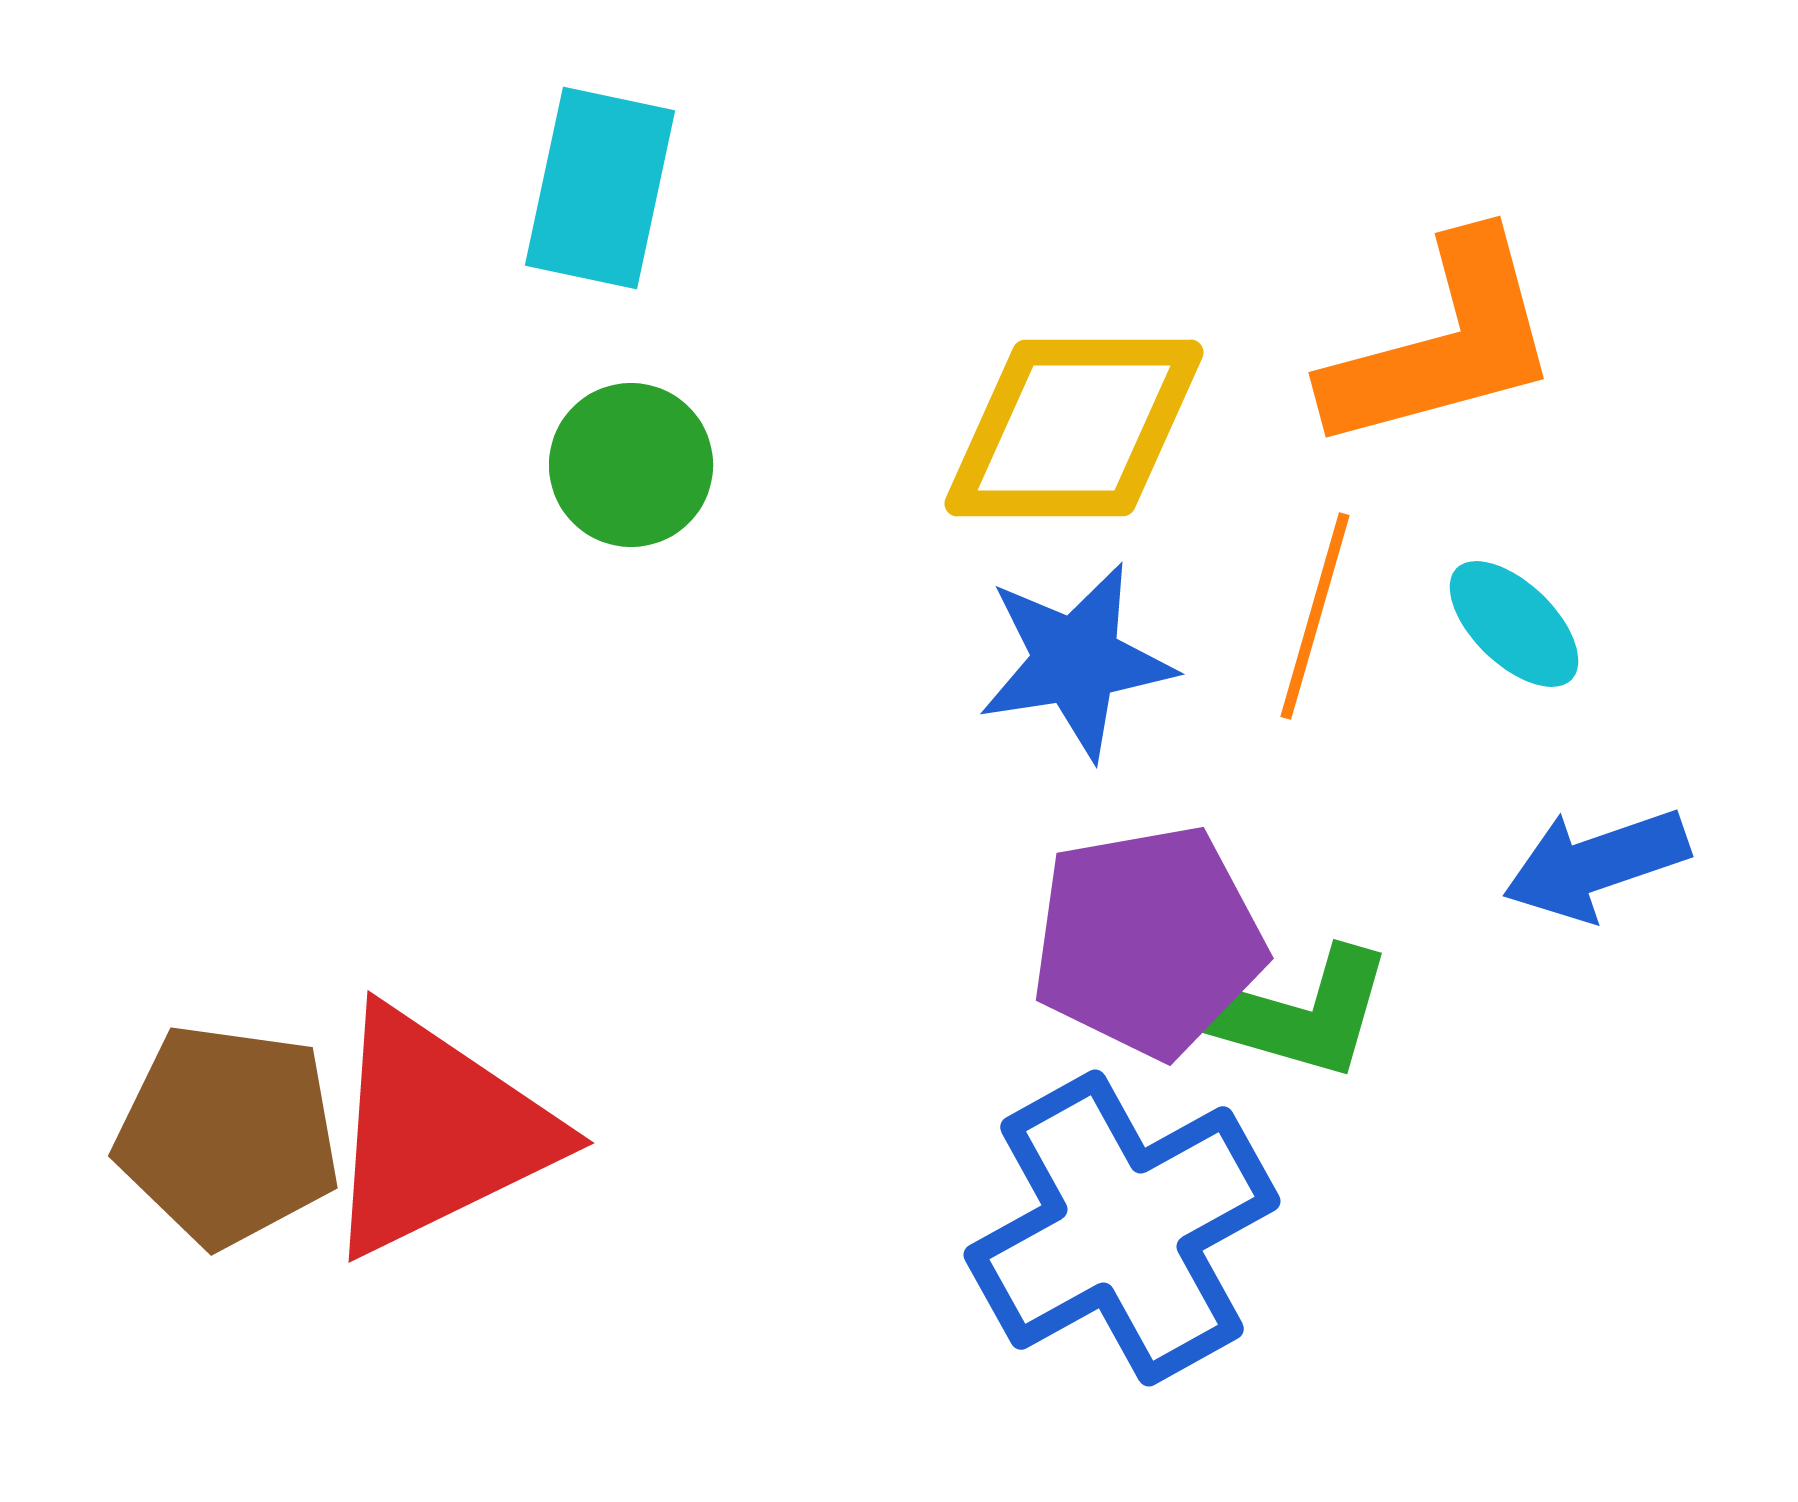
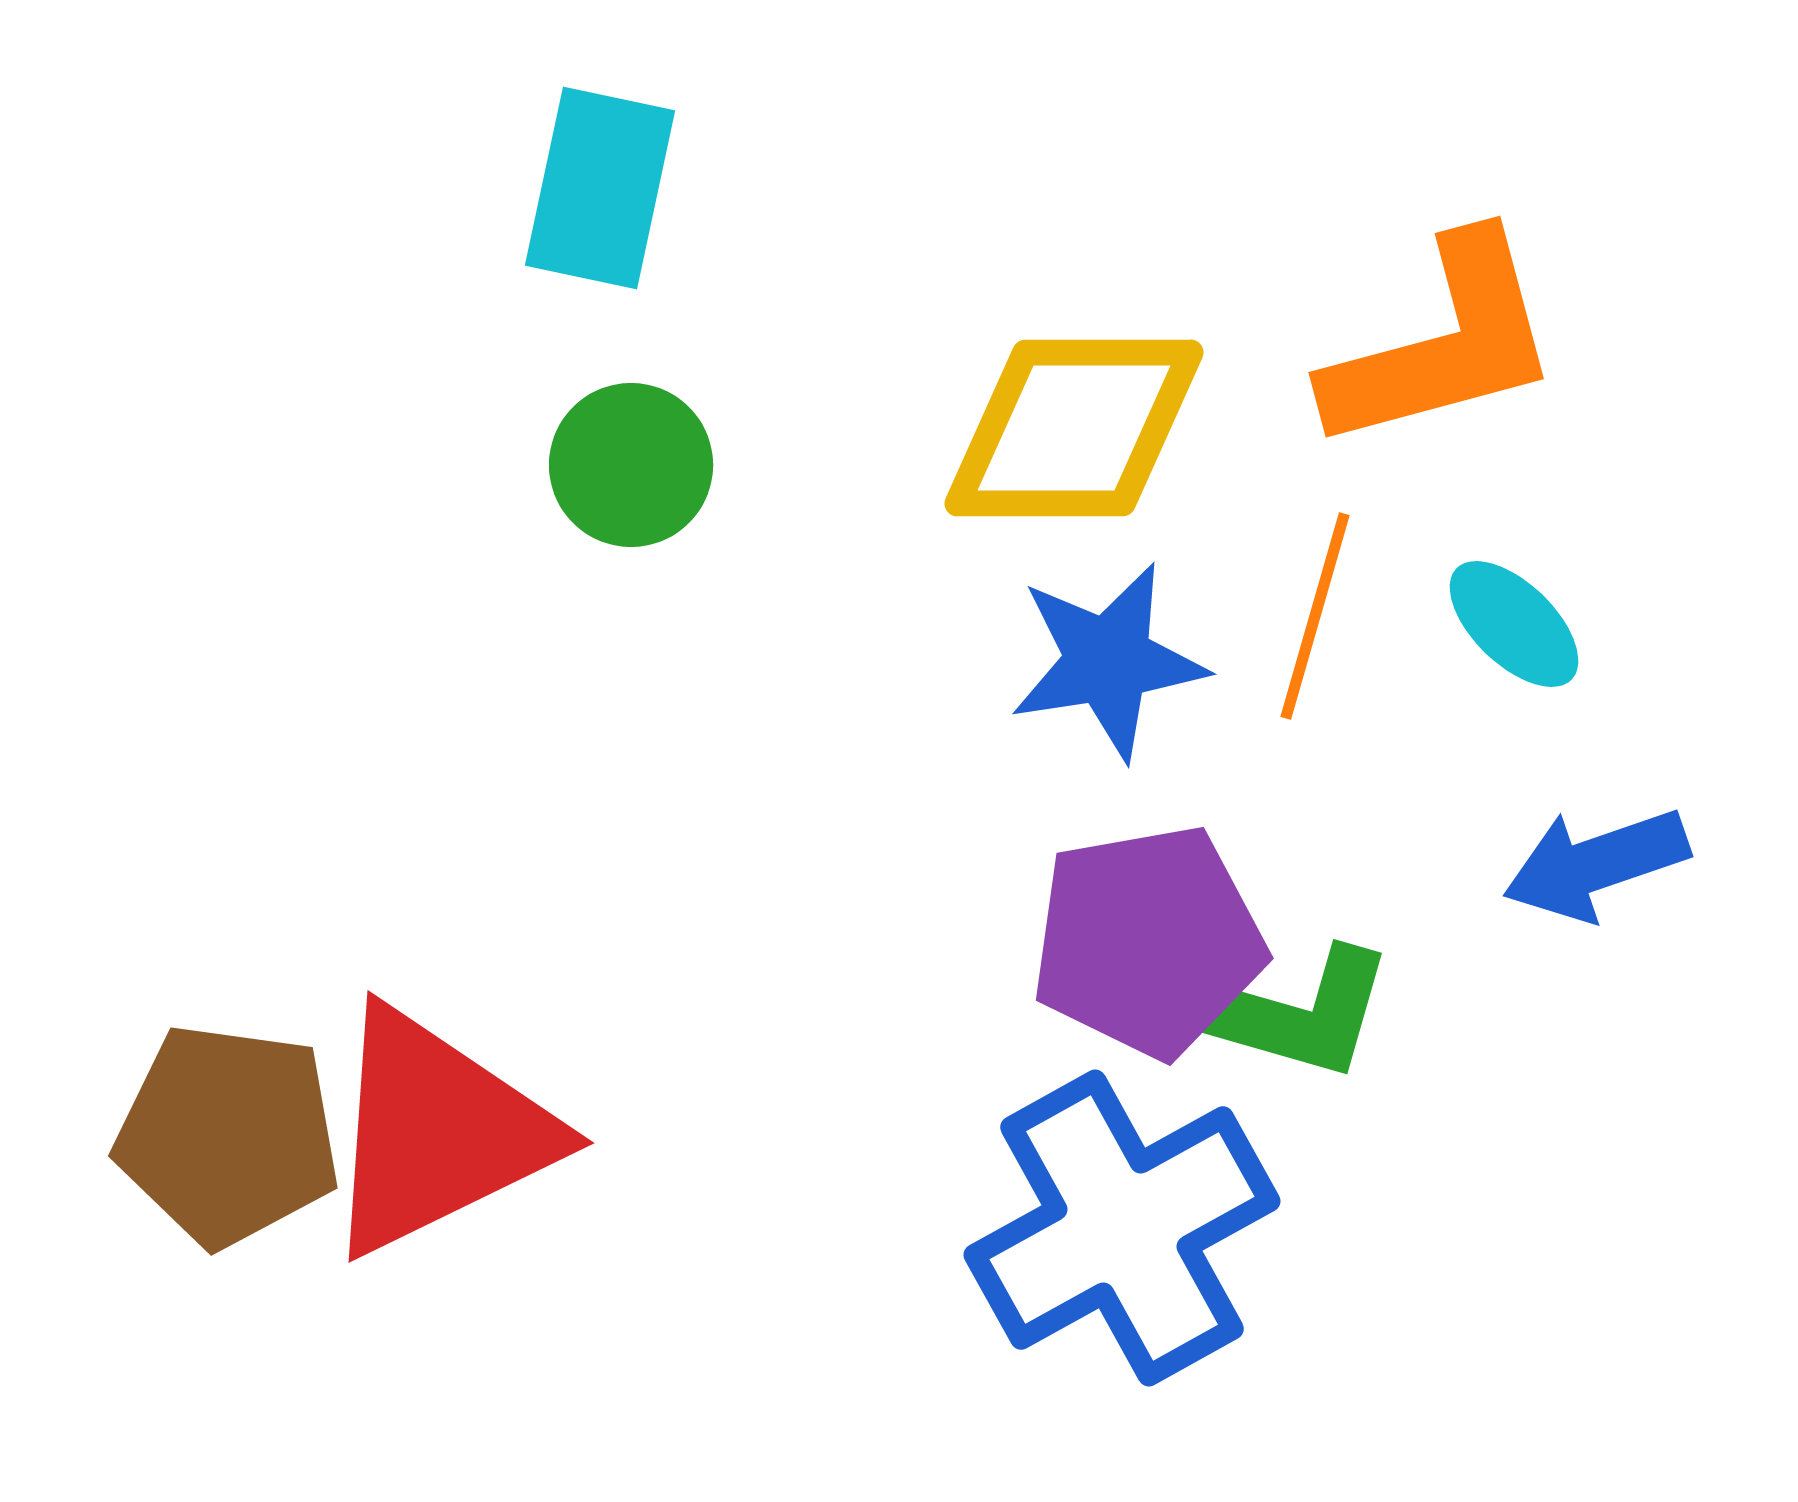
blue star: moved 32 px right
